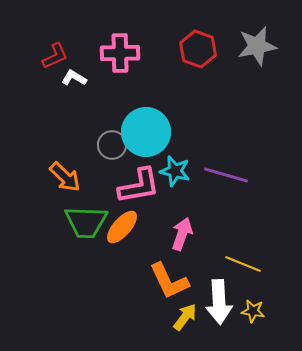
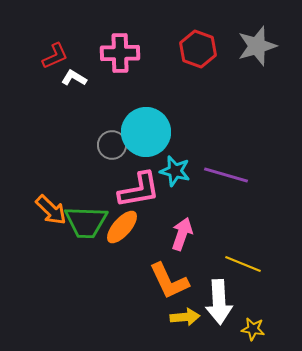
gray star: rotated 6 degrees counterclockwise
orange arrow: moved 14 px left, 33 px down
pink L-shape: moved 4 px down
yellow star: moved 18 px down
yellow arrow: rotated 48 degrees clockwise
